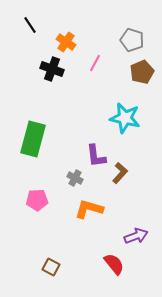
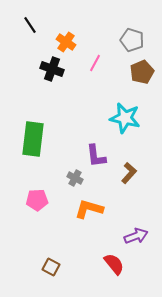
green rectangle: rotated 8 degrees counterclockwise
brown L-shape: moved 9 px right
